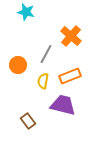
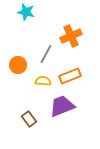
orange cross: rotated 25 degrees clockwise
yellow semicircle: rotated 84 degrees clockwise
purple trapezoid: moved 1 px left, 1 px down; rotated 36 degrees counterclockwise
brown rectangle: moved 1 px right, 2 px up
